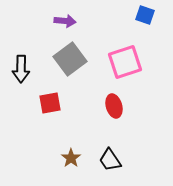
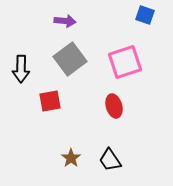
red square: moved 2 px up
